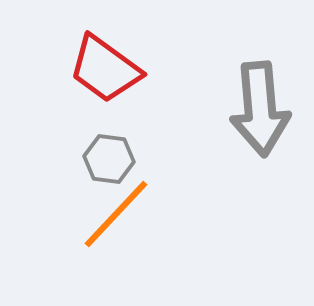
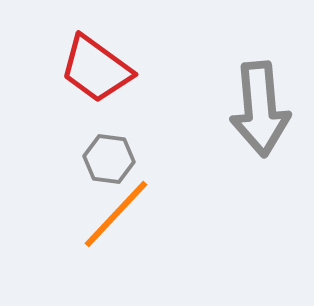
red trapezoid: moved 9 px left
